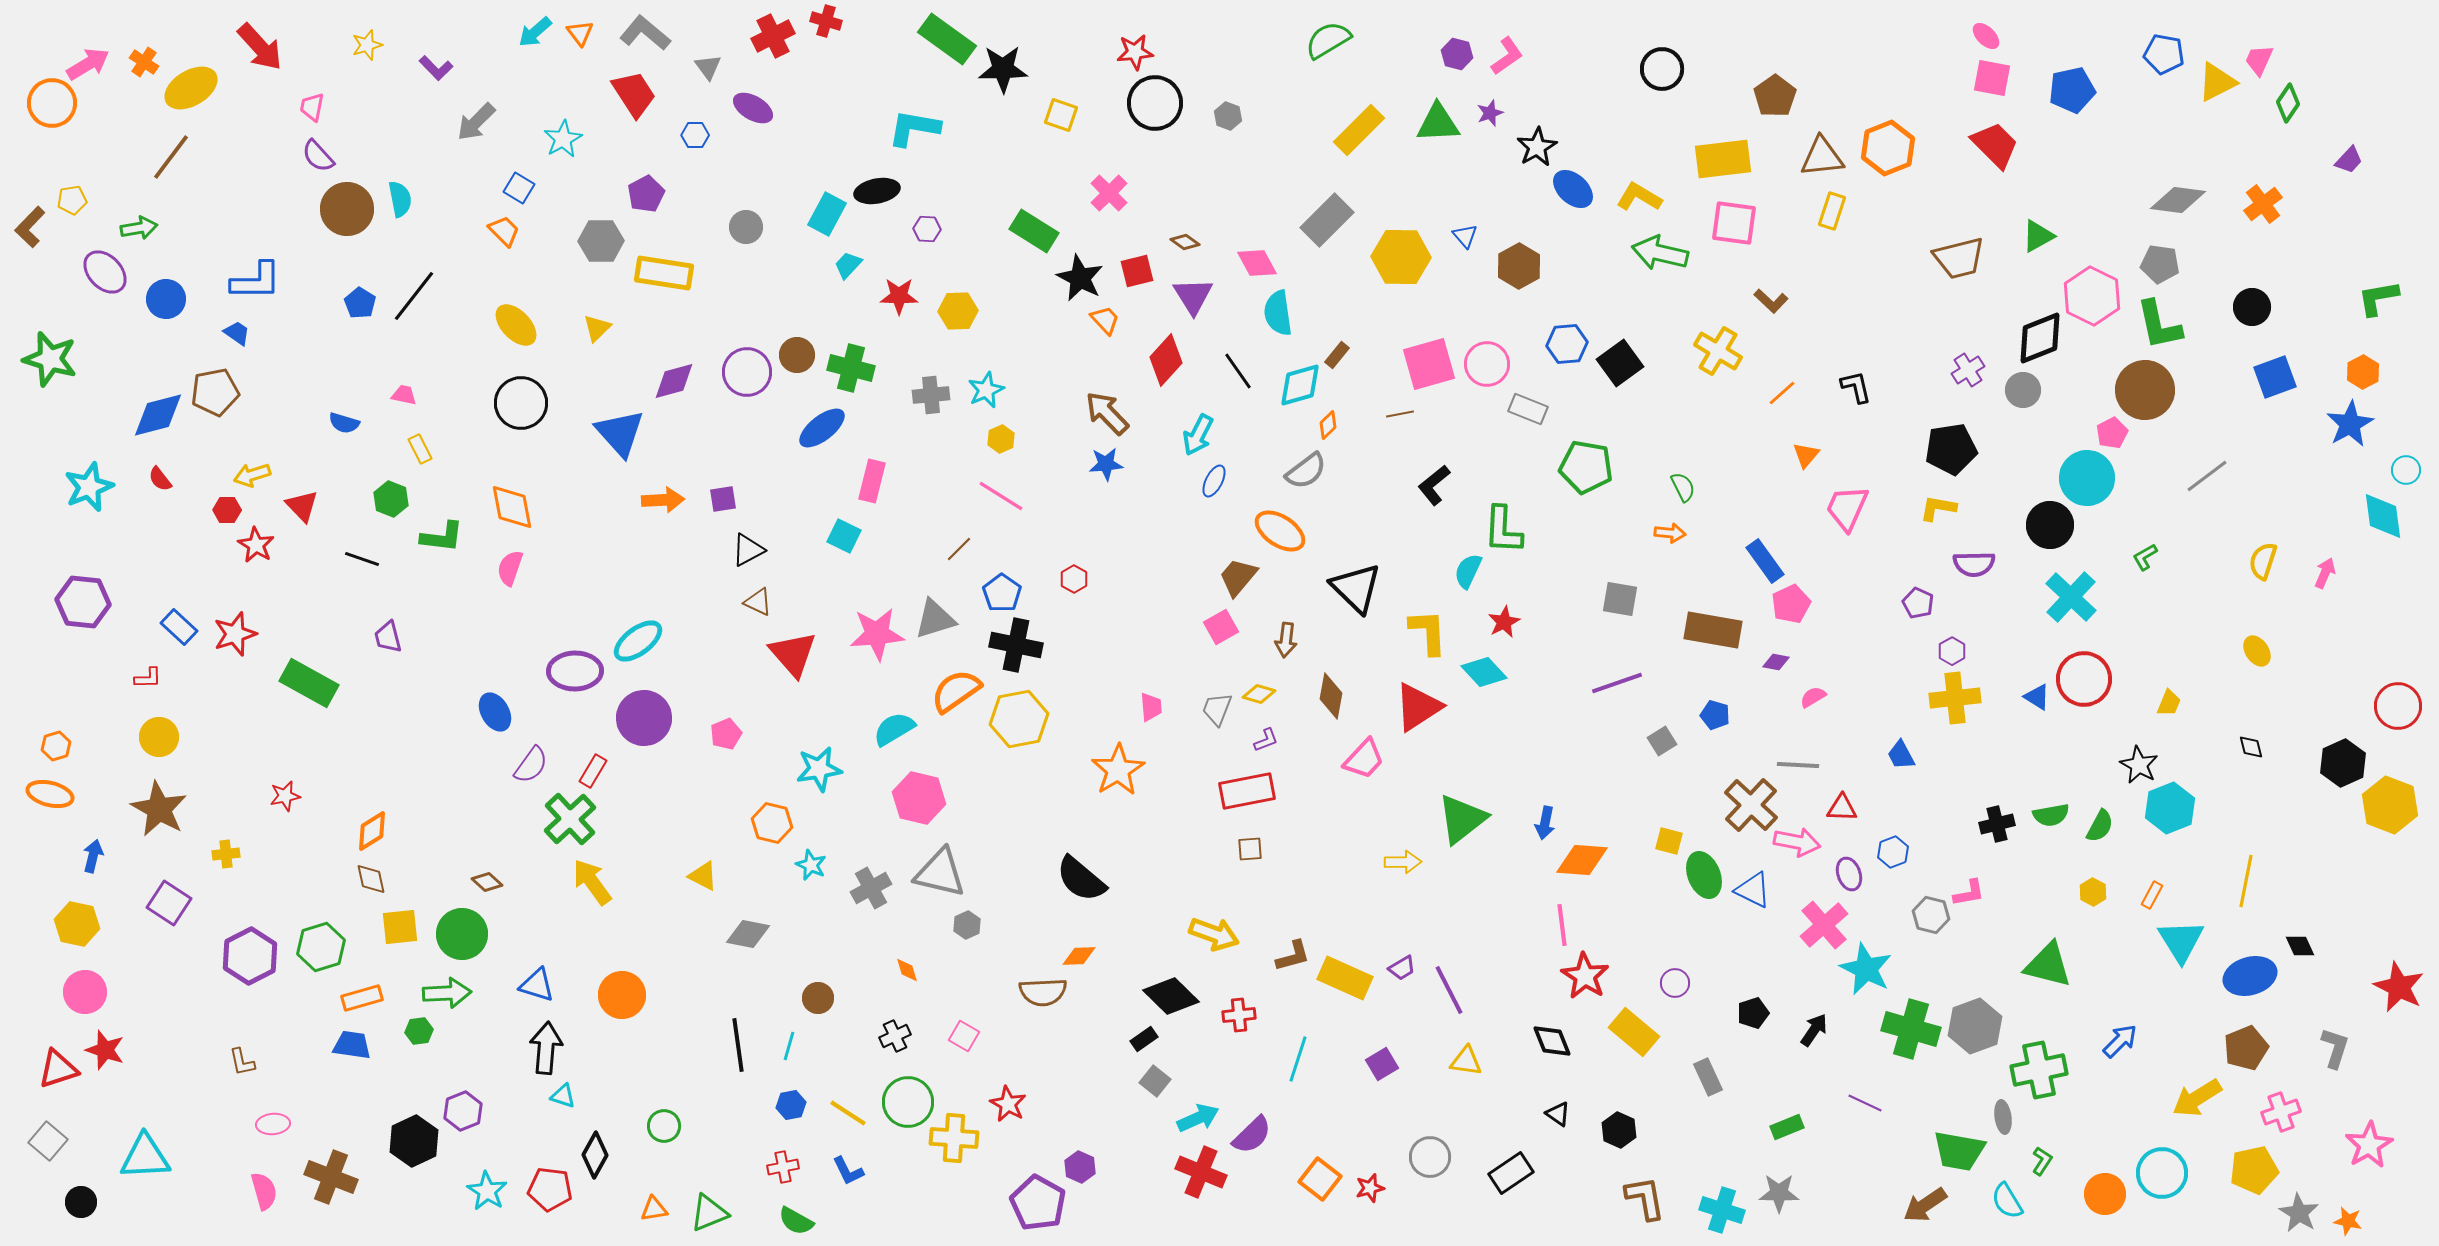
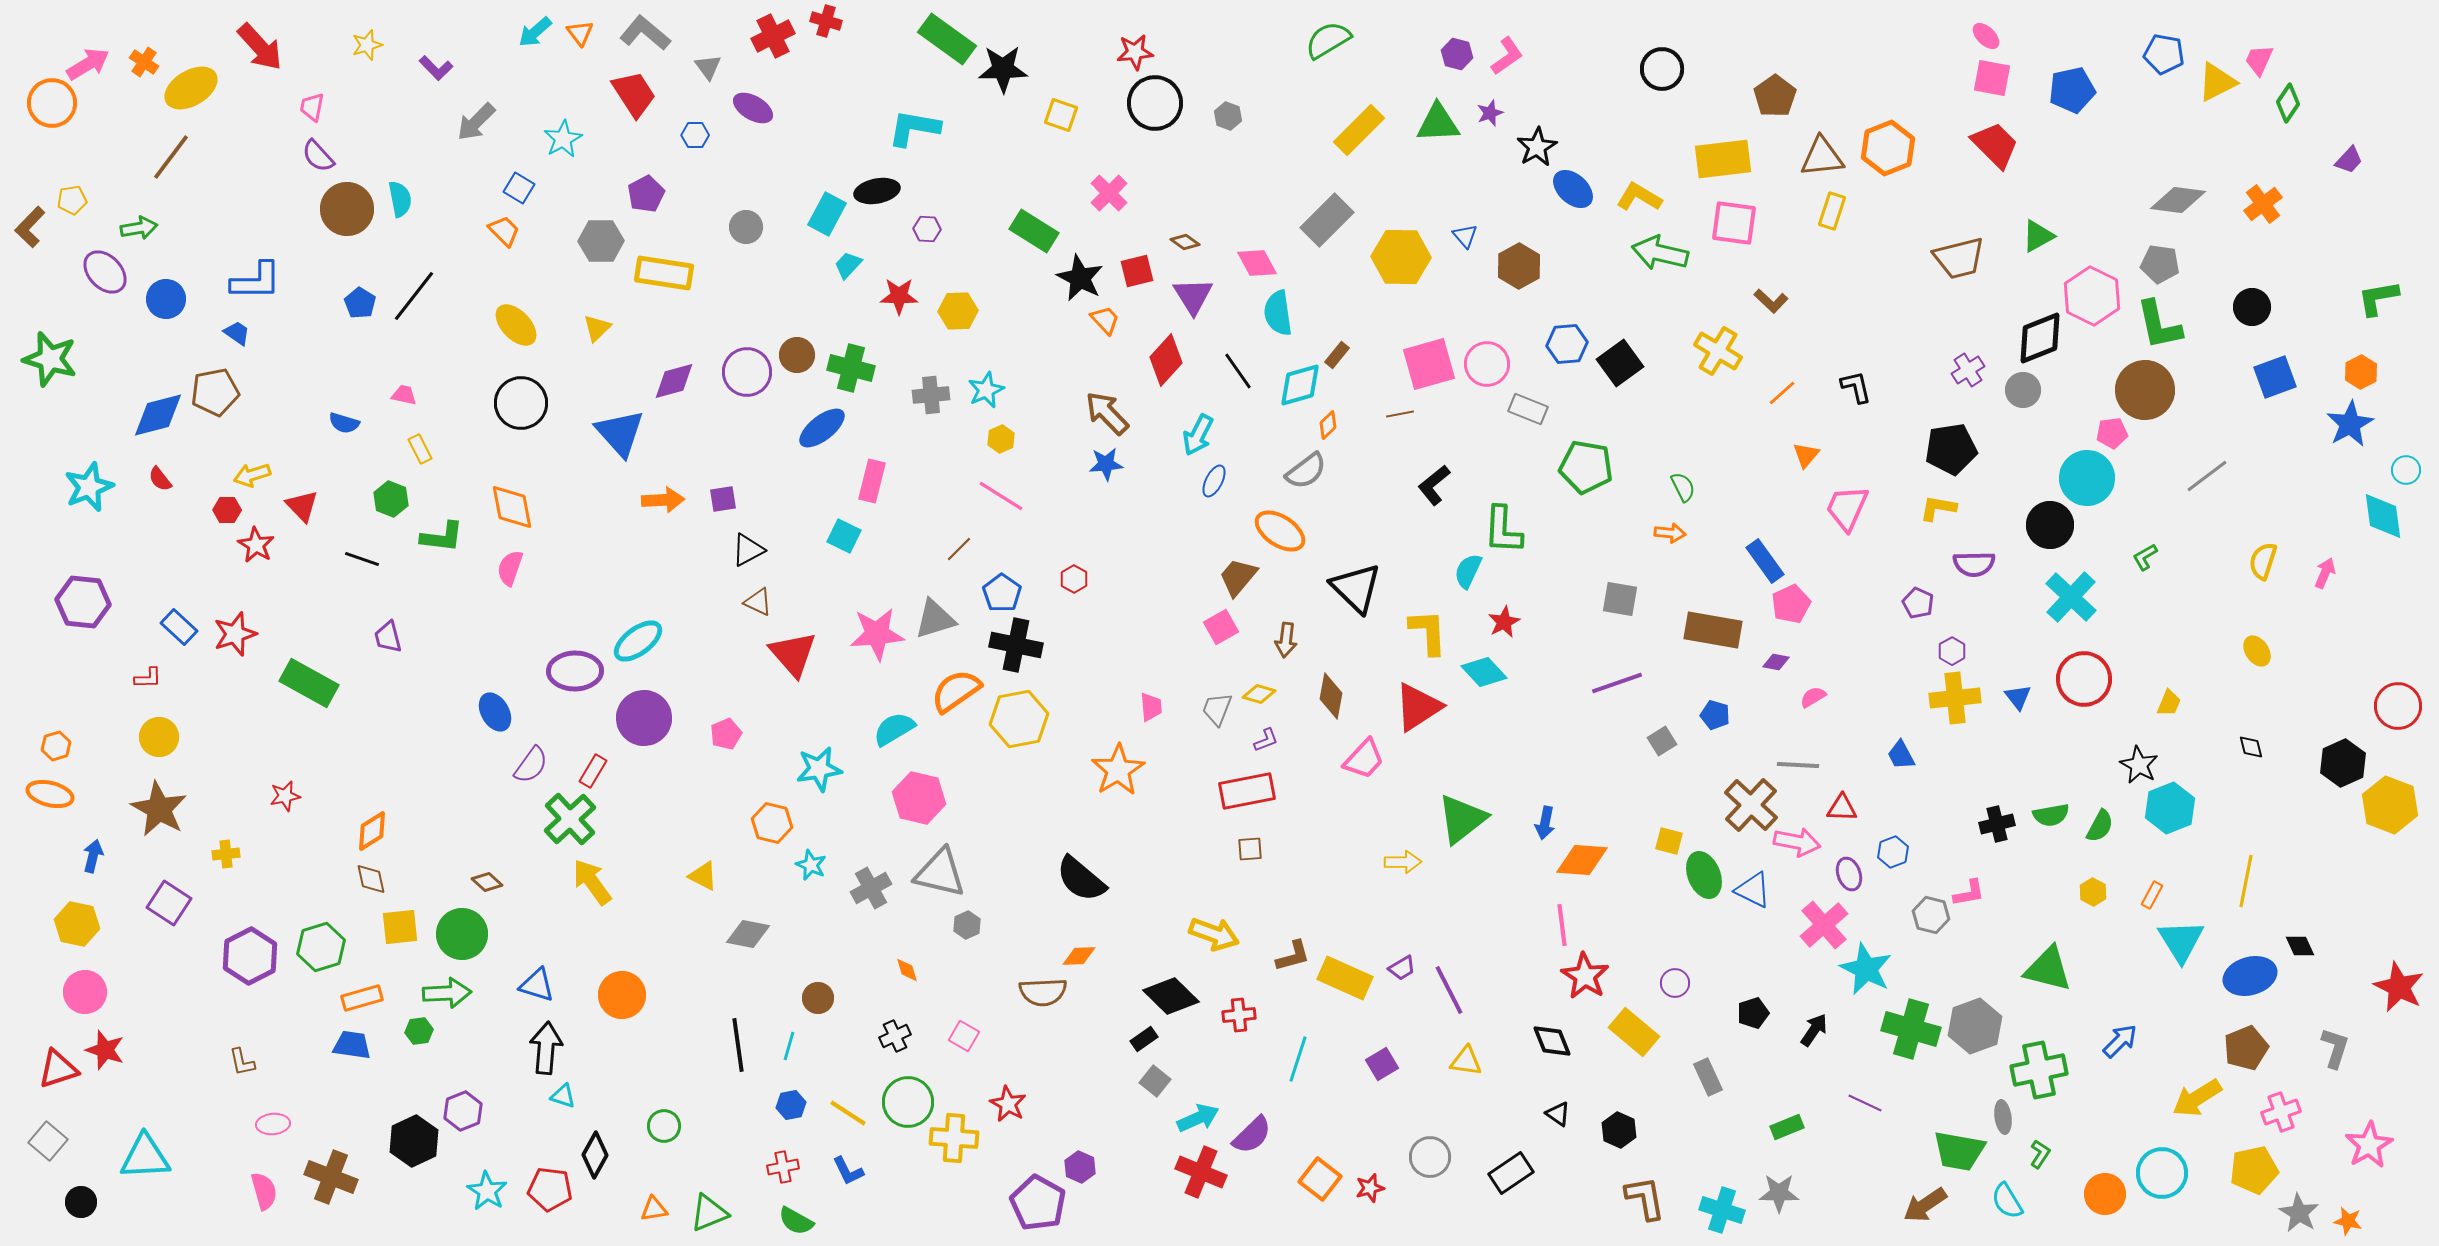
orange hexagon at (2363, 372): moved 2 px left
pink pentagon at (2112, 433): rotated 20 degrees clockwise
blue triangle at (2037, 697): moved 19 px left; rotated 20 degrees clockwise
green triangle at (2048, 965): moved 4 px down
green L-shape at (2042, 1161): moved 2 px left, 7 px up
